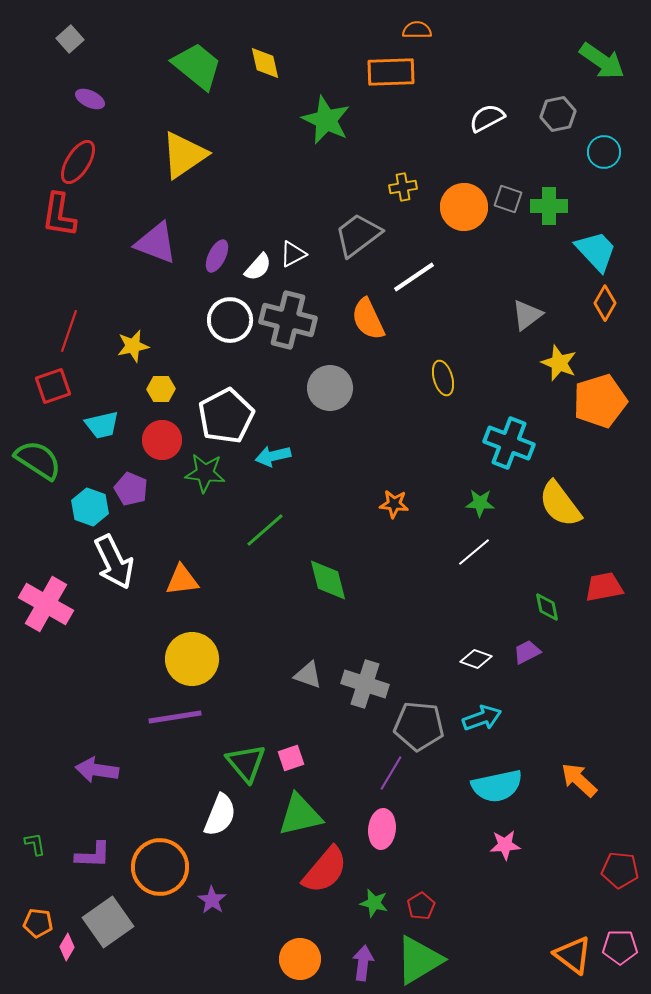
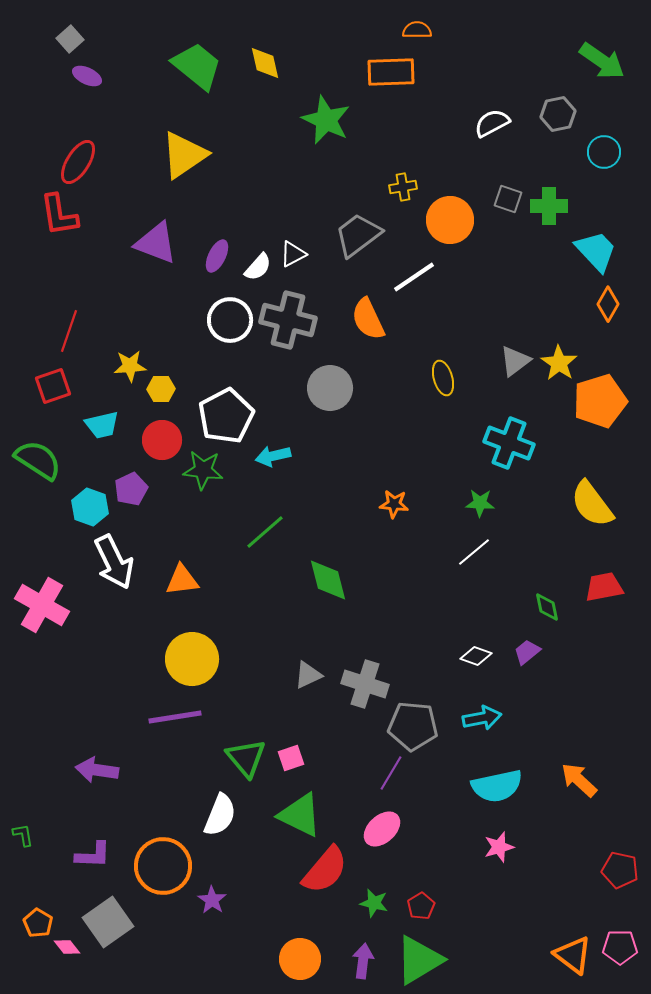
purple ellipse at (90, 99): moved 3 px left, 23 px up
white semicircle at (487, 118): moved 5 px right, 5 px down
orange circle at (464, 207): moved 14 px left, 13 px down
red L-shape at (59, 215): rotated 18 degrees counterclockwise
orange diamond at (605, 303): moved 3 px right, 1 px down
gray triangle at (527, 315): moved 12 px left, 46 px down
yellow star at (133, 346): moved 3 px left, 20 px down; rotated 8 degrees clockwise
yellow star at (559, 363): rotated 12 degrees clockwise
green star at (205, 473): moved 2 px left, 3 px up
purple pentagon at (131, 489): rotated 24 degrees clockwise
yellow semicircle at (560, 504): moved 32 px right
green line at (265, 530): moved 2 px down
pink cross at (46, 604): moved 4 px left, 1 px down
purple trapezoid at (527, 652): rotated 12 degrees counterclockwise
white diamond at (476, 659): moved 3 px up
gray triangle at (308, 675): rotated 44 degrees counterclockwise
cyan arrow at (482, 718): rotated 9 degrees clockwise
gray pentagon at (419, 726): moved 6 px left
green triangle at (246, 763): moved 5 px up
green triangle at (300, 815): rotated 39 degrees clockwise
pink ellipse at (382, 829): rotated 42 degrees clockwise
green L-shape at (35, 844): moved 12 px left, 9 px up
pink star at (505, 845): moved 6 px left, 2 px down; rotated 12 degrees counterclockwise
orange circle at (160, 867): moved 3 px right, 1 px up
red pentagon at (620, 870): rotated 6 degrees clockwise
orange pentagon at (38, 923): rotated 24 degrees clockwise
pink diamond at (67, 947): rotated 68 degrees counterclockwise
purple arrow at (363, 963): moved 2 px up
